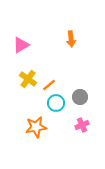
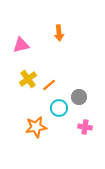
orange arrow: moved 12 px left, 6 px up
pink triangle: rotated 18 degrees clockwise
yellow cross: rotated 18 degrees clockwise
gray circle: moved 1 px left
cyan circle: moved 3 px right, 5 px down
pink cross: moved 3 px right, 2 px down; rotated 32 degrees clockwise
